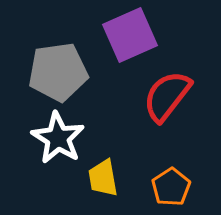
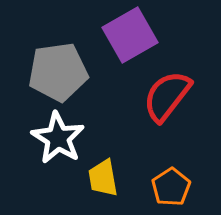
purple square: rotated 6 degrees counterclockwise
